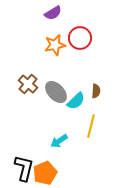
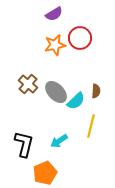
purple semicircle: moved 1 px right, 1 px down
black L-shape: moved 24 px up
